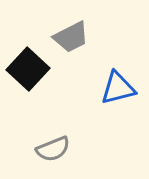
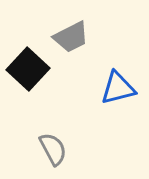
gray semicircle: rotated 96 degrees counterclockwise
